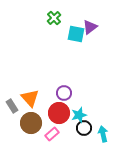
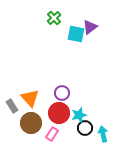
purple circle: moved 2 px left
black circle: moved 1 px right
pink rectangle: rotated 16 degrees counterclockwise
